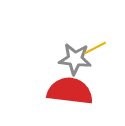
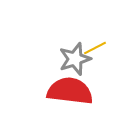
gray star: rotated 24 degrees counterclockwise
